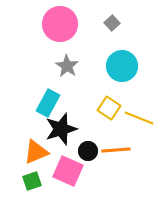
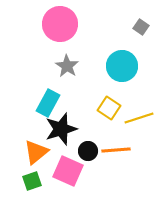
gray square: moved 29 px right, 4 px down; rotated 14 degrees counterclockwise
yellow line: rotated 40 degrees counterclockwise
orange triangle: rotated 16 degrees counterclockwise
